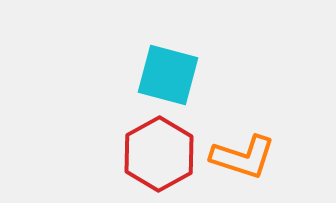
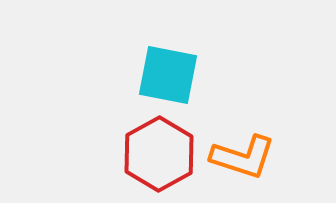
cyan square: rotated 4 degrees counterclockwise
